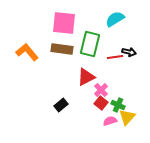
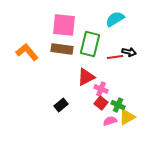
pink square: moved 2 px down
pink cross: moved 1 px up; rotated 24 degrees counterclockwise
yellow triangle: rotated 18 degrees clockwise
